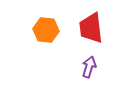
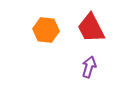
red trapezoid: rotated 20 degrees counterclockwise
